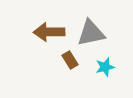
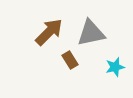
brown arrow: rotated 136 degrees clockwise
cyan star: moved 10 px right
